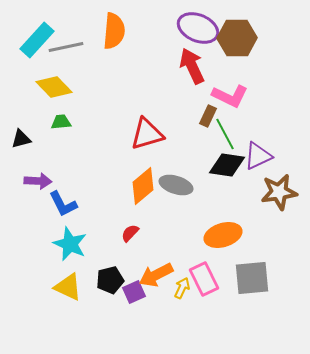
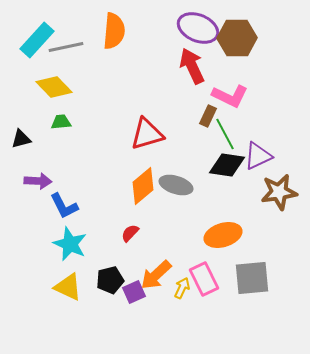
blue L-shape: moved 1 px right, 2 px down
orange arrow: rotated 16 degrees counterclockwise
